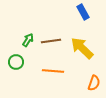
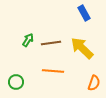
blue rectangle: moved 1 px right, 1 px down
brown line: moved 2 px down
green circle: moved 20 px down
